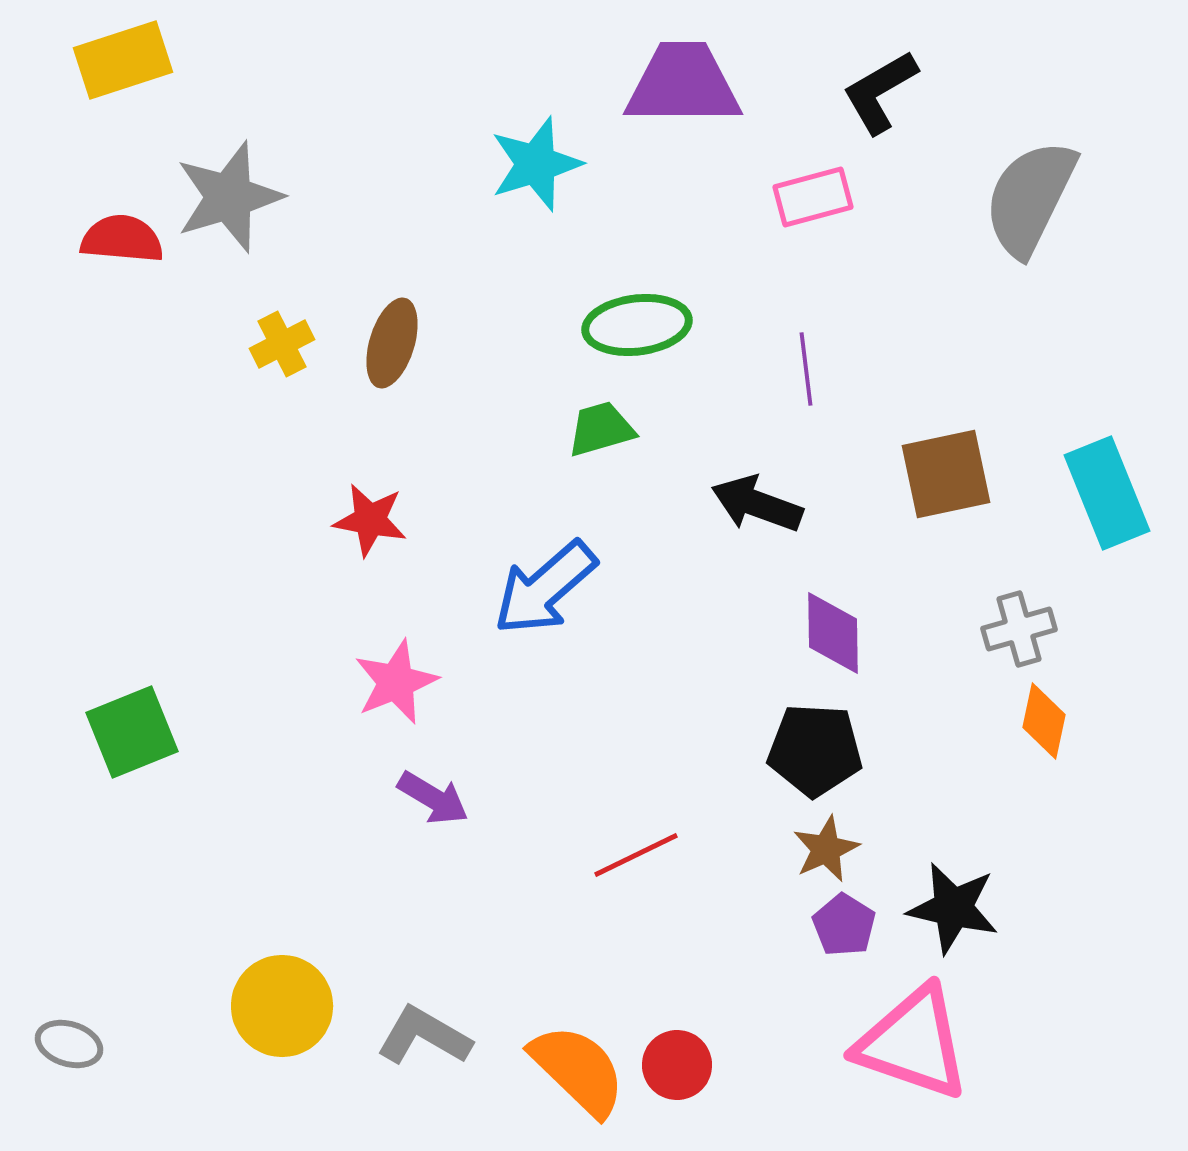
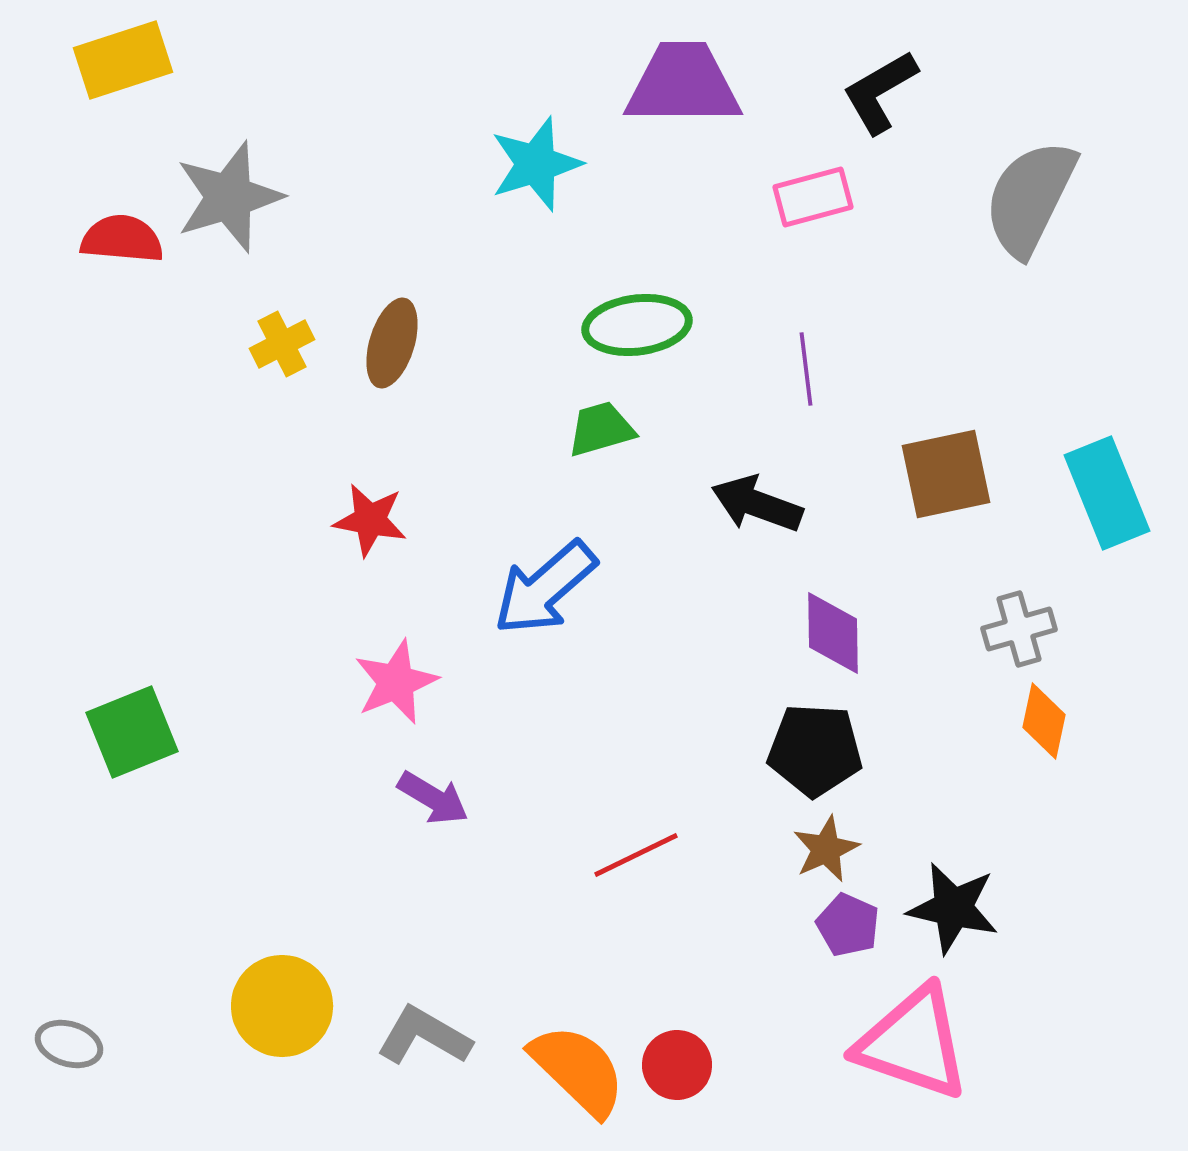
purple pentagon: moved 4 px right; rotated 8 degrees counterclockwise
